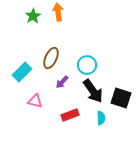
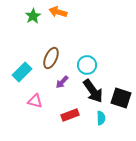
orange arrow: rotated 66 degrees counterclockwise
